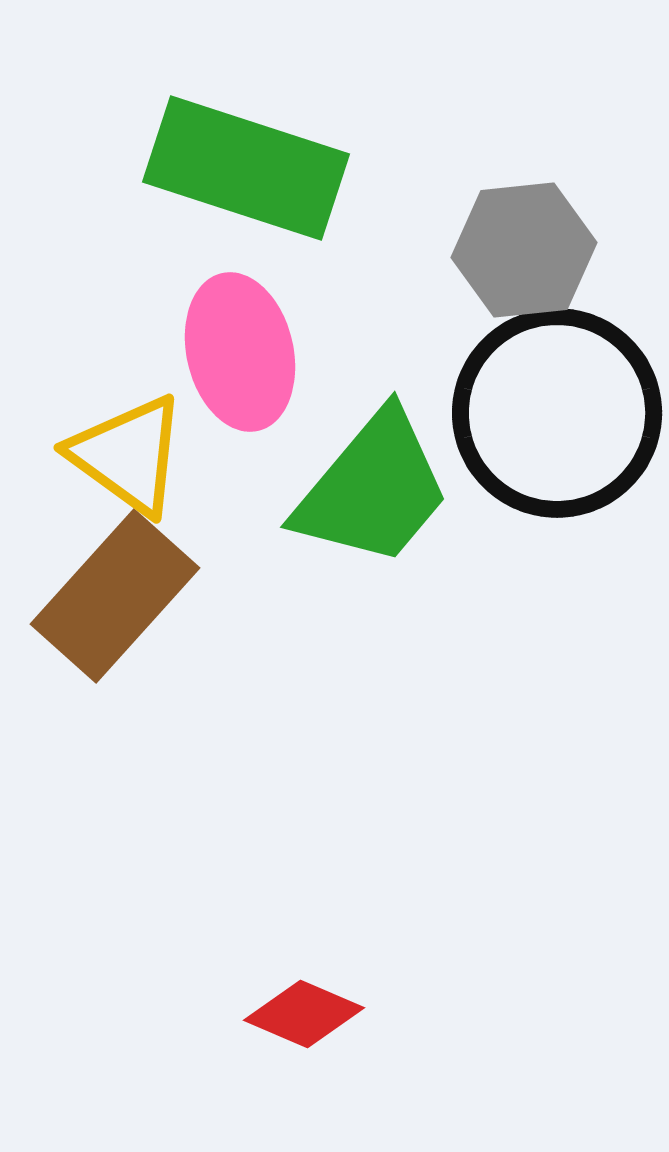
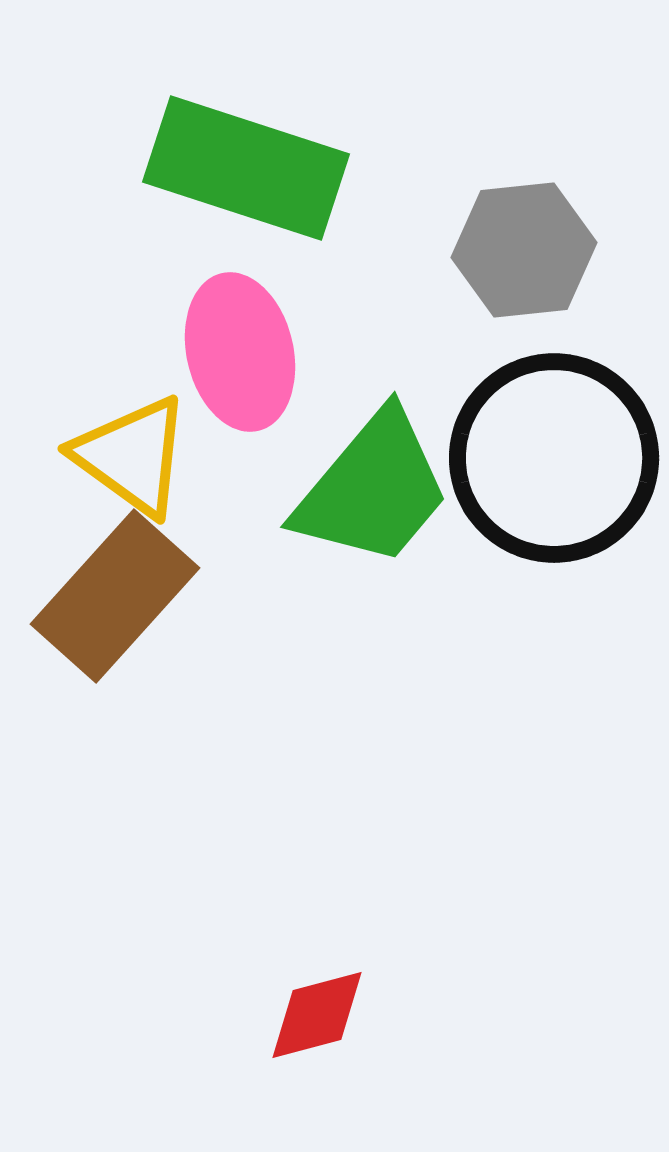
black circle: moved 3 px left, 45 px down
yellow triangle: moved 4 px right, 1 px down
red diamond: moved 13 px right, 1 px down; rotated 38 degrees counterclockwise
